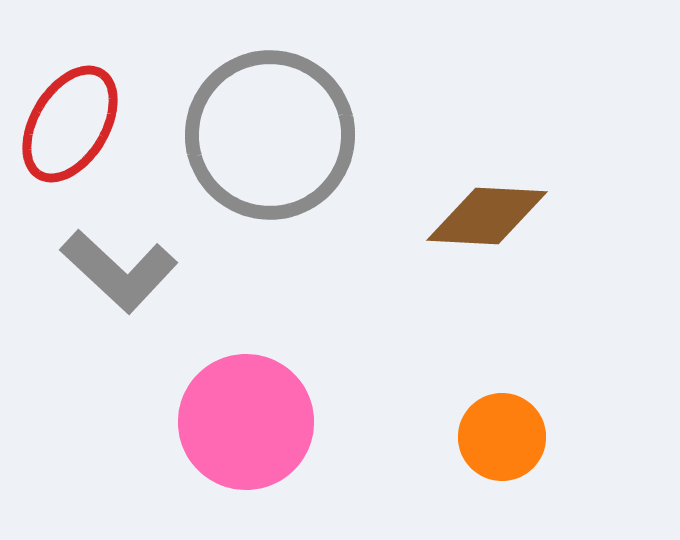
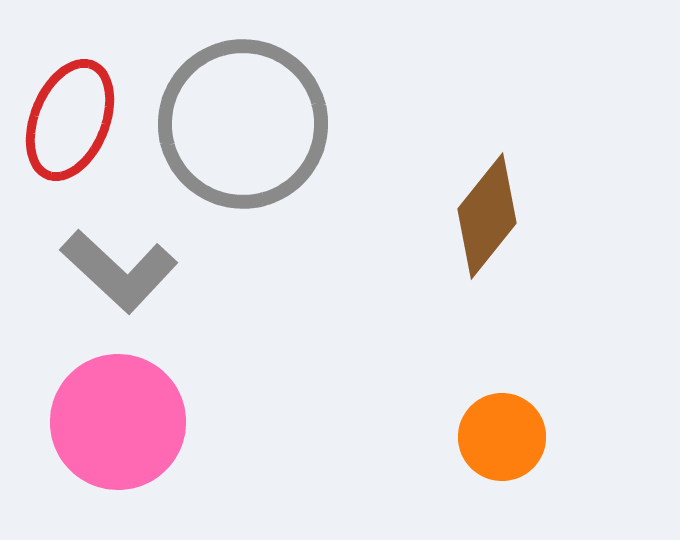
red ellipse: moved 4 px up; rotated 9 degrees counterclockwise
gray circle: moved 27 px left, 11 px up
brown diamond: rotated 54 degrees counterclockwise
pink circle: moved 128 px left
